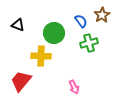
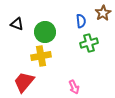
brown star: moved 1 px right, 2 px up
blue semicircle: rotated 32 degrees clockwise
black triangle: moved 1 px left, 1 px up
green circle: moved 9 px left, 1 px up
yellow cross: rotated 12 degrees counterclockwise
red trapezoid: moved 3 px right, 1 px down
